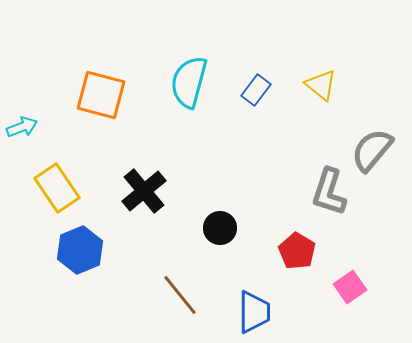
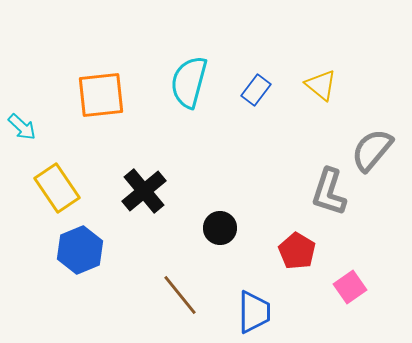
orange square: rotated 21 degrees counterclockwise
cyan arrow: rotated 64 degrees clockwise
